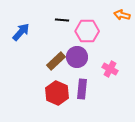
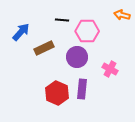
brown rectangle: moved 12 px left, 13 px up; rotated 18 degrees clockwise
